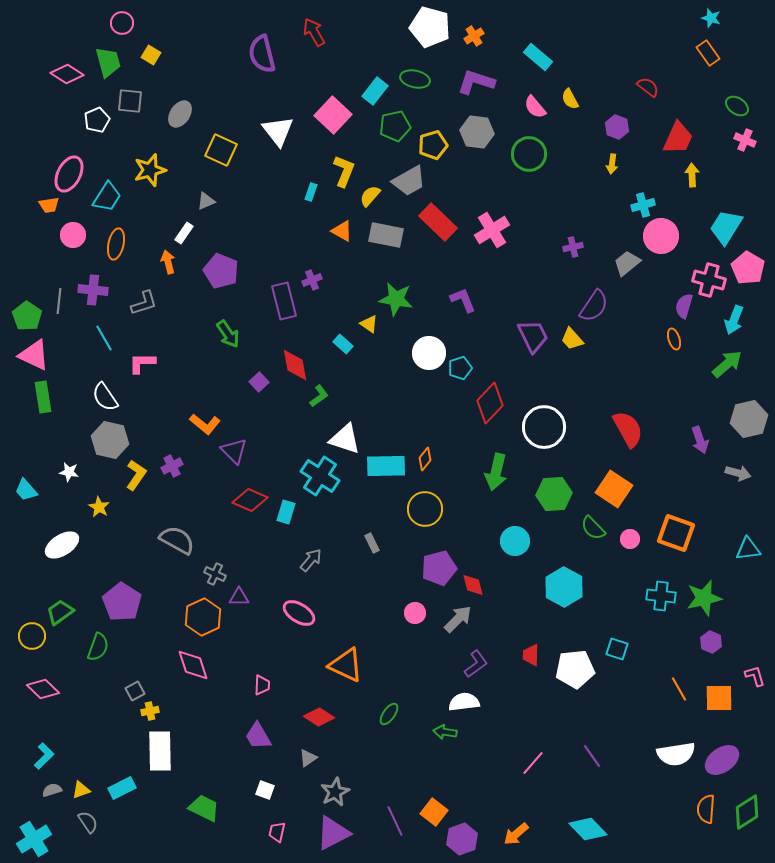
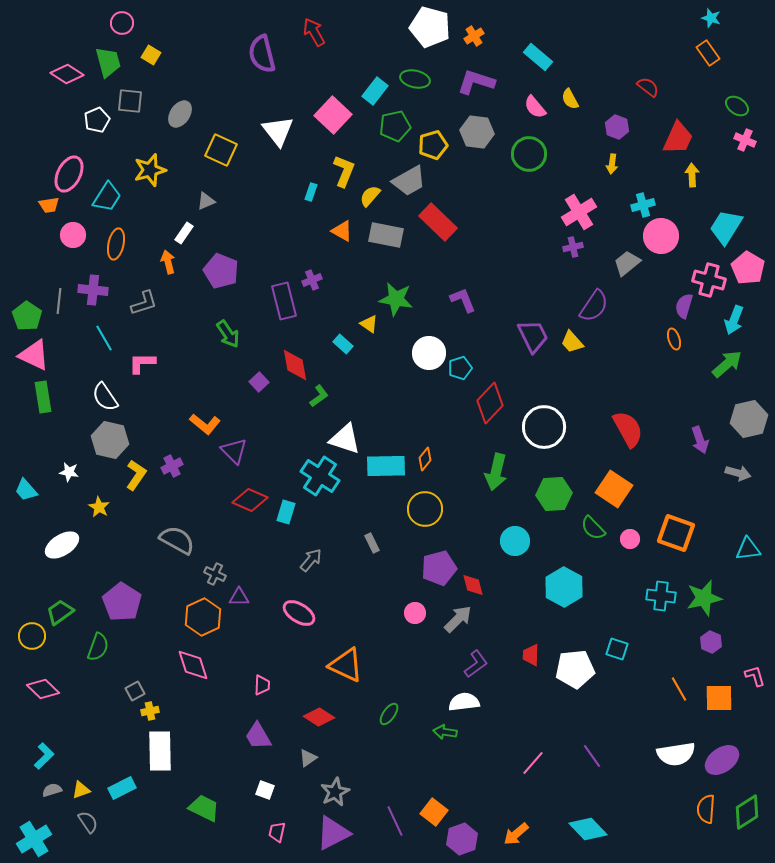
pink cross at (492, 230): moved 87 px right, 18 px up
yellow trapezoid at (572, 339): moved 3 px down
